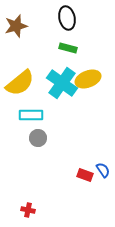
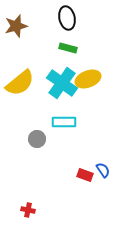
cyan rectangle: moved 33 px right, 7 px down
gray circle: moved 1 px left, 1 px down
